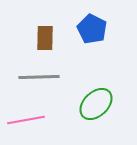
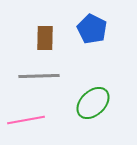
gray line: moved 1 px up
green ellipse: moved 3 px left, 1 px up
